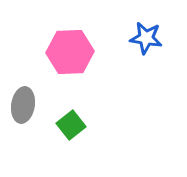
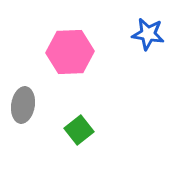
blue star: moved 2 px right, 4 px up
green square: moved 8 px right, 5 px down
